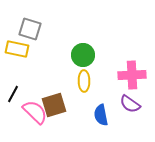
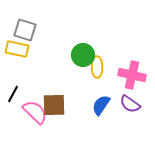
gray square: moved 5 px left, 1 px down
pink cross: rotated 16 degrees clockwise
yellow ellipse: moved 13 px right, 14 px up
brown square: rotated 15 degrees clockwise
blue semicircle: moved 10 px up; rotated 45 degrees clockwise
